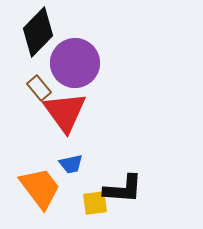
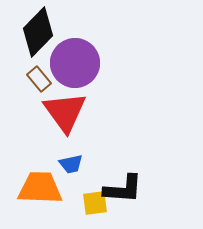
brown rectangle: moved 9 px up
orange trapezoid: rotated 51 degrees counterclockwise
